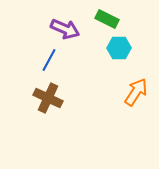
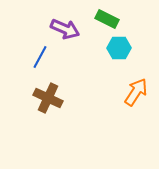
blue line: moved 9 px left, 3 px up
